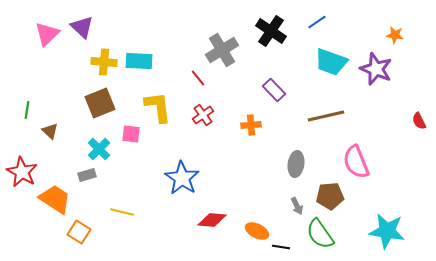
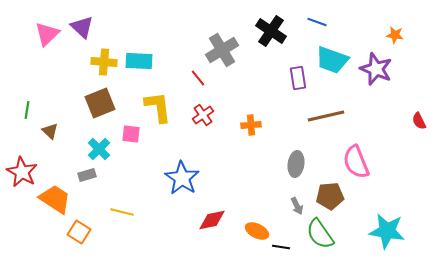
blue line: rotated 54 degrees clockwise
cyan trapezoid: moved 1 px right, 2 px up
purple rectangle: moved 24 px right, 12 px up; rotated 35 degrees clockwise
red diamond: rotated 16 degrees counterclockwise
